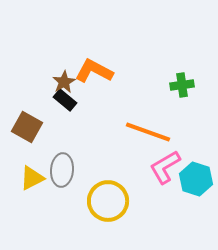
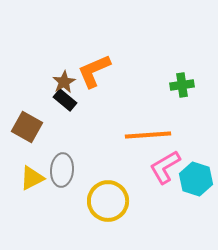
orange L-shape: rotated 51 degrees counterclockwise
orange line: moved 3 px down; rotated 24 degrees counterclockwise
